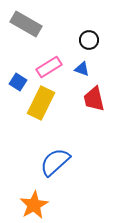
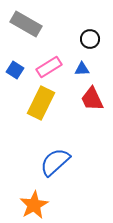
black circle: moved 1 px right, 1 px up
blue triangle: rotated 21 degrees counterclockwise
blue square: moved 3 px left, 12 px up
red trapezoid: moved 2 px left; rotated 12 degrees counterclockwise
